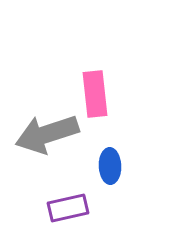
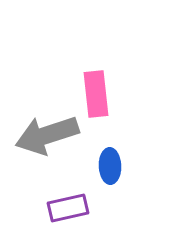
pink rectangle: moved 1 px right
gray arrow: moved 1 px down
